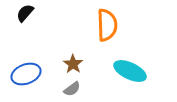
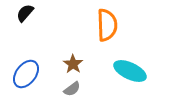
blue ellipse: rotated 32 degrees counterclockwise
